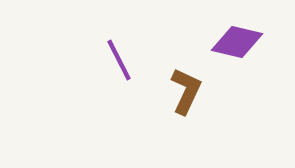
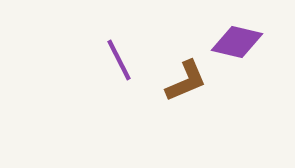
brown L-shape: moved 10 px up; rotated 42 degrees clockwise
